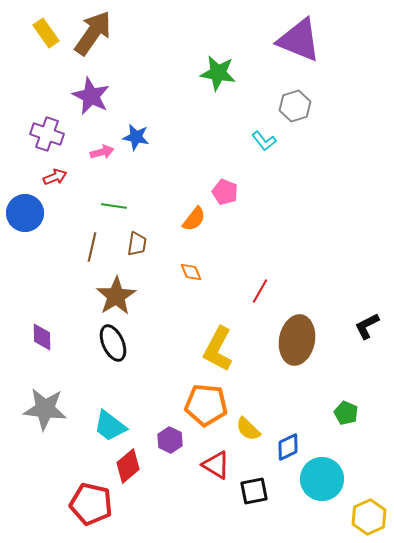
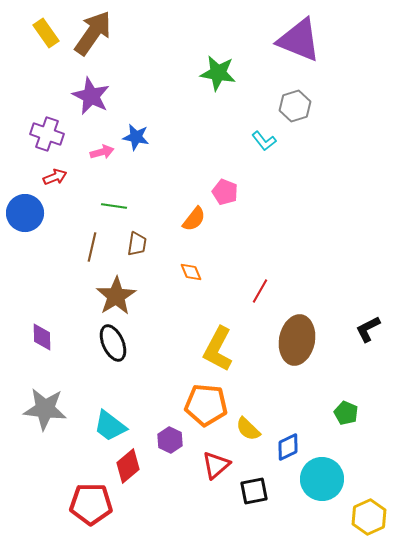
black L-shape: moved 1 px right, 3 px down
red triangle: rotated 48 degrees clockwise
red pentagon: rotated 12 degrees counterclockwise
